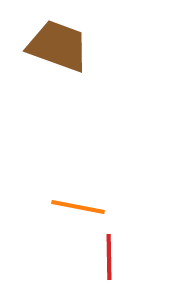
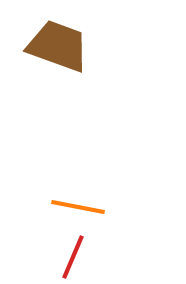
red line: moved 36 px left; rotated 24 degrees clockwise
